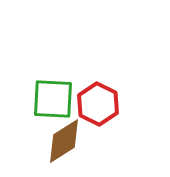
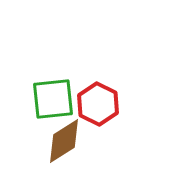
green square: rotated 9 degrees counterclockwise
